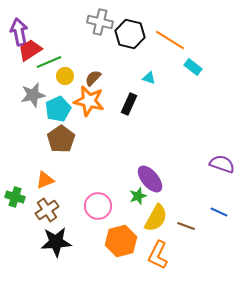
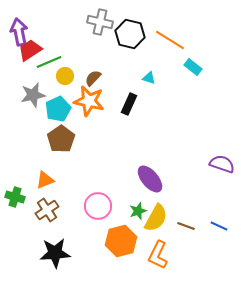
green star: moved 15 px down
blue line: moved 14 px down
black star: moved 1 px left, 11 px down
